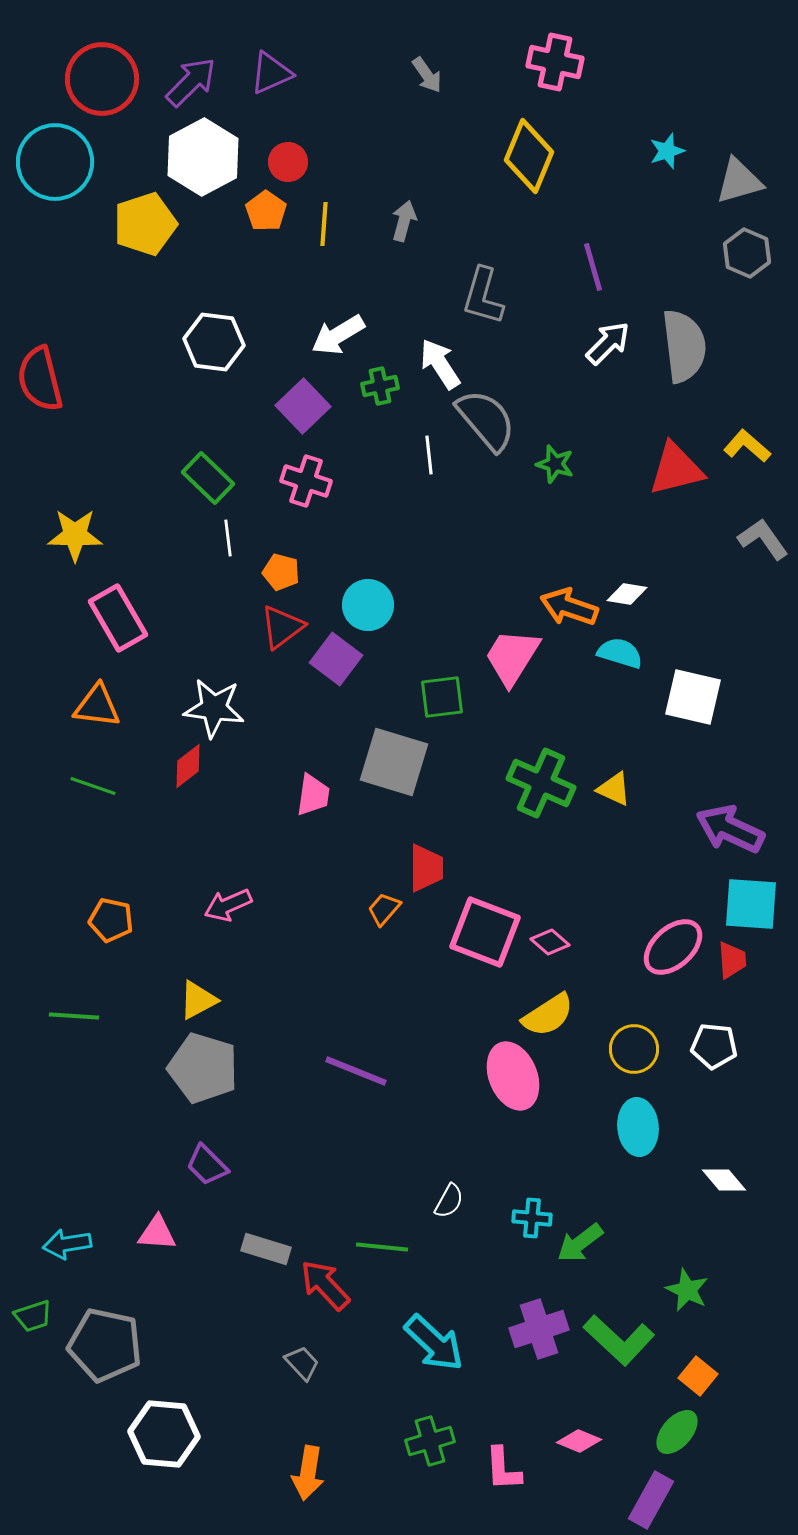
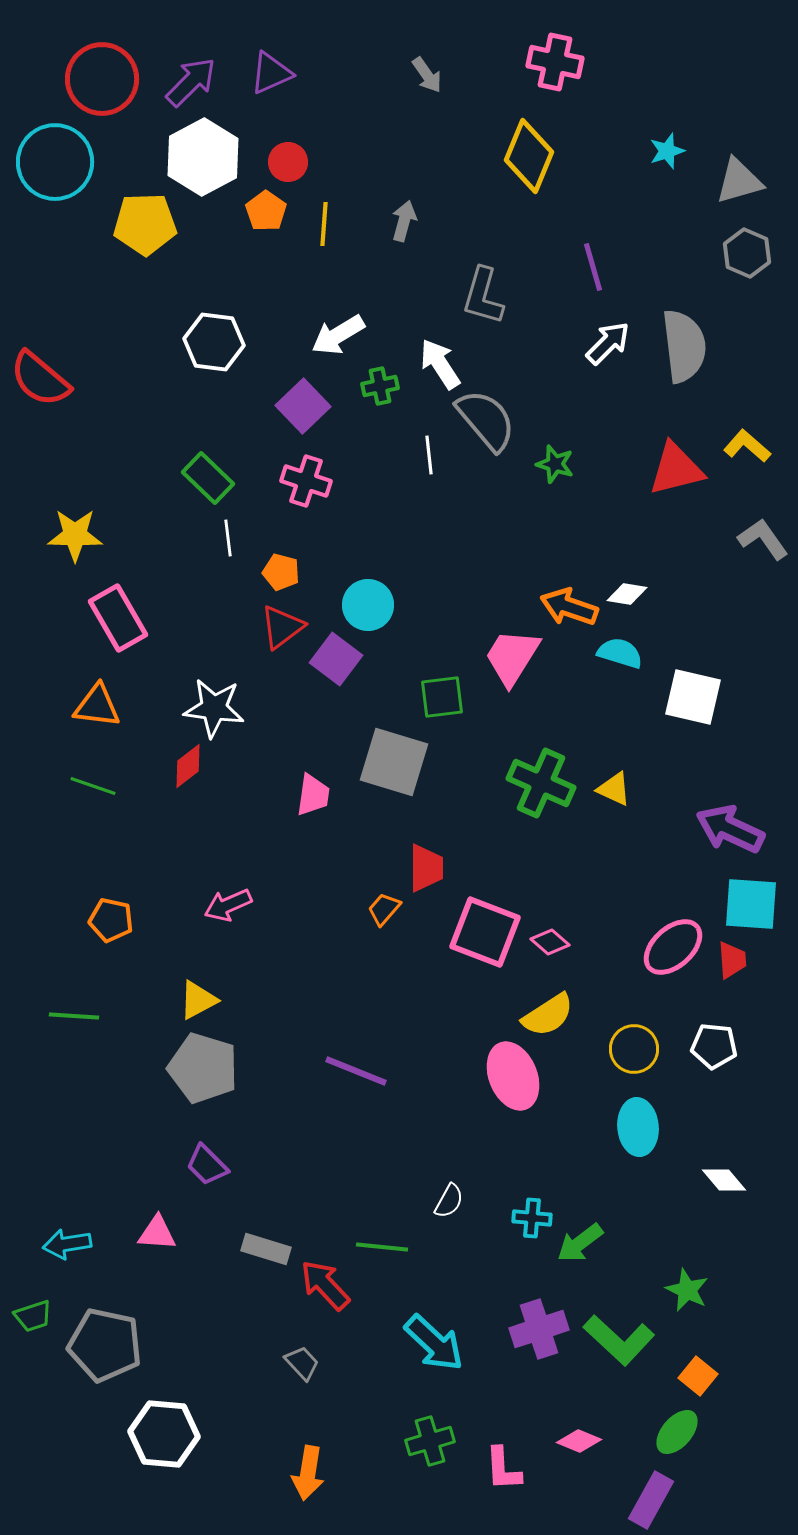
yellow pentagon at (145, 224): rotated 16 degrees clockwise
red semicircle at (40, 379): rotated 36 degrees counterclockwise
